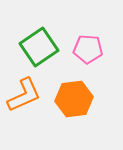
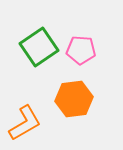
pink pentagon: moved 7 px left, 1 px down
orange L-shape: moved 1 px right, 28 px down; rotated 6 degrees counterclockwise
